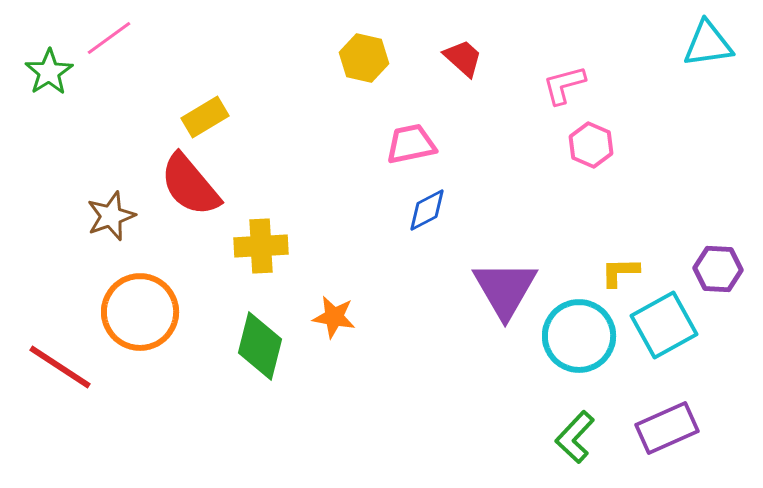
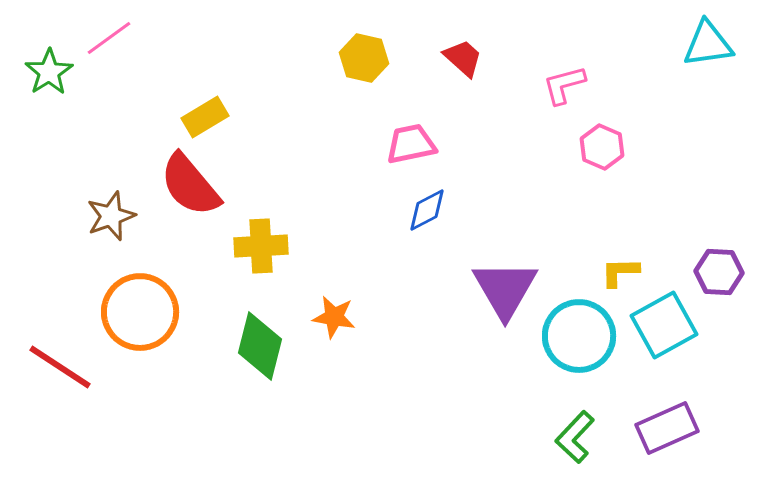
pink hexagon: moved 11 px right, 2 px down
purple hexagon: moved 1 px right, 3 px down
